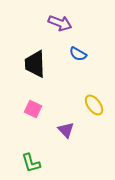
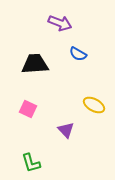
black trapezoid: rotated 88 degrees clockwise
yellow ellipse: rotated 25 degrees counterclockwise
pink square: moved 5 px left
